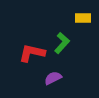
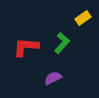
yellow rectangle: rotated 35 degrees counterclockwise
red L-shape: moved 6 px left, 6 px up; rotated 8 degrees counterclockwise
